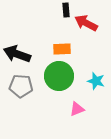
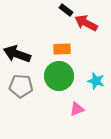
black rectangle: rotated 48 degrees counterclockwise
